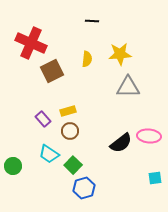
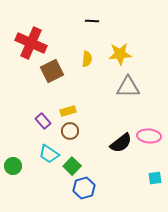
purple rectangle: moved 2 px down
green square: moved 1 px left, 1 px down
